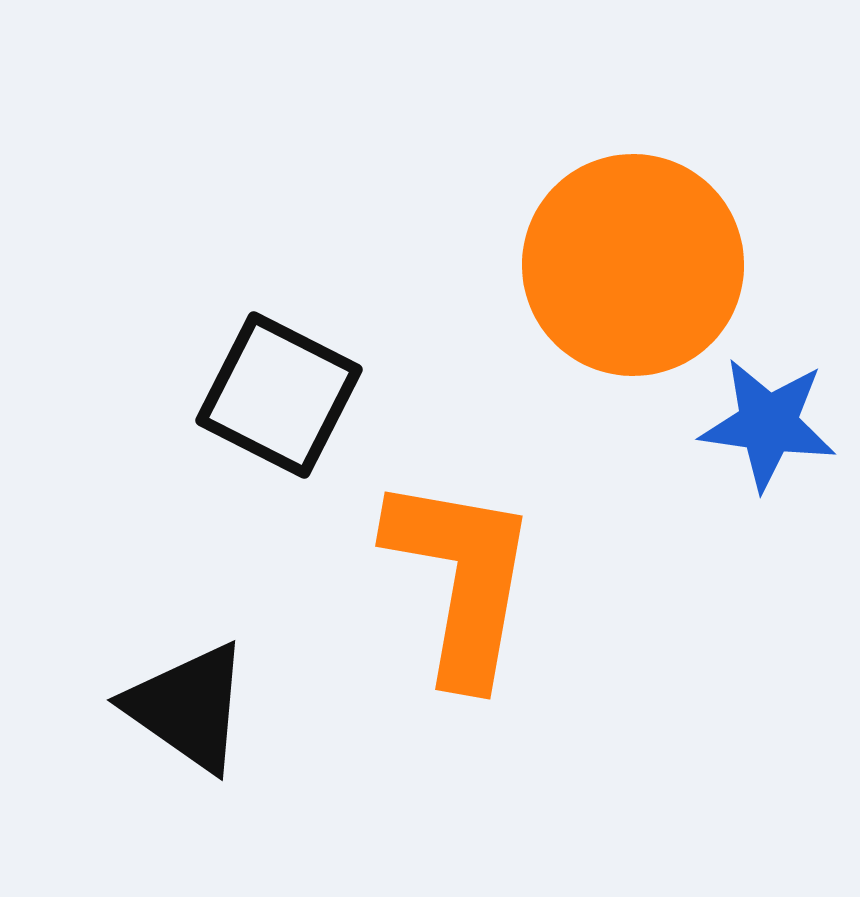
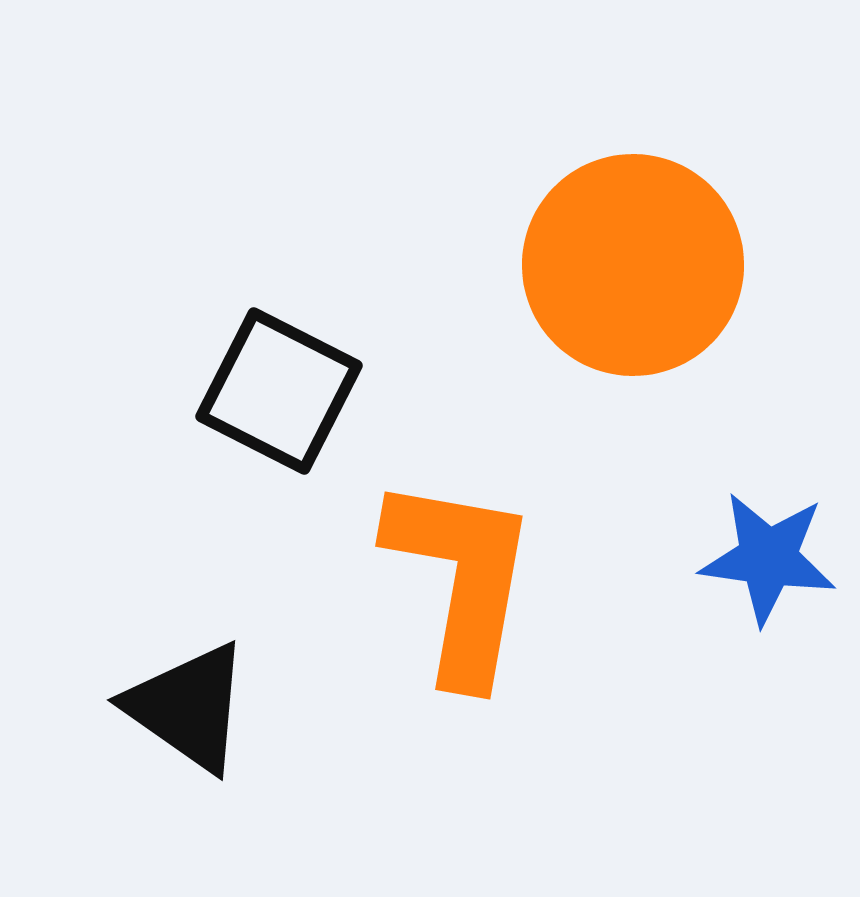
black square: moved 4 px up
blue star: moved 134 px down
